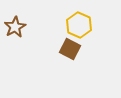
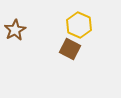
brown star: moved 3 px down
